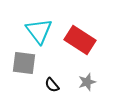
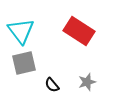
cyan triangle: moved 18 px left
red rectangle: moved 1 px left, 9 px up
gray square: rotated 20 degrees counterclockwise
